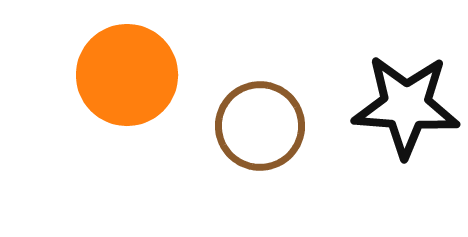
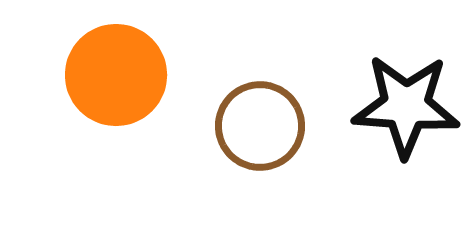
orange circle: moved 11 px left
